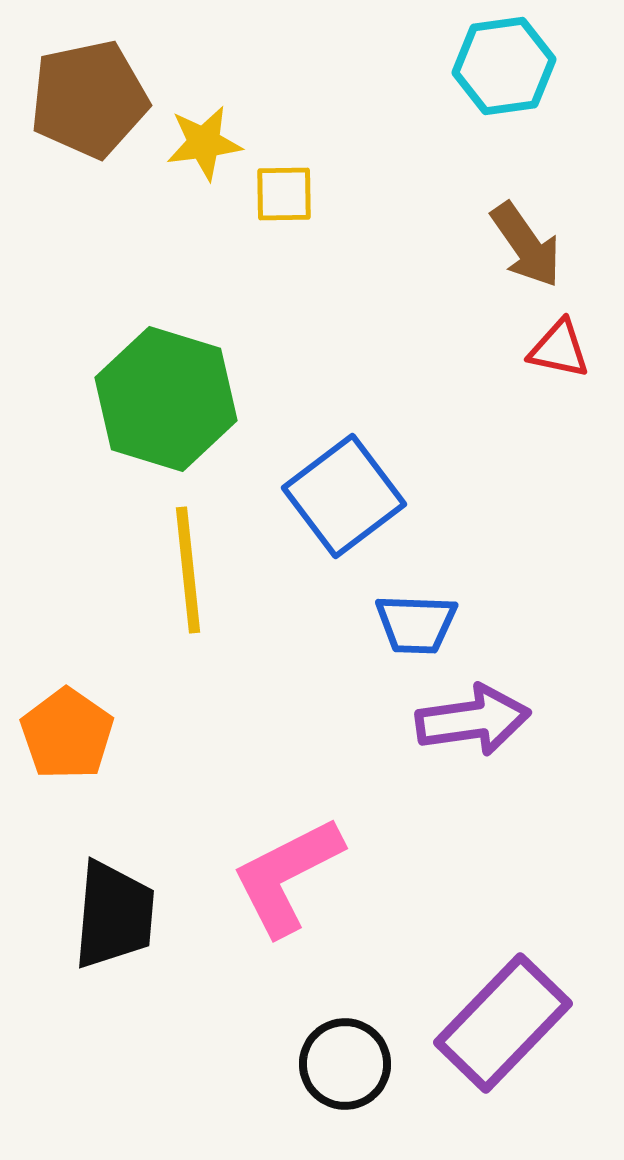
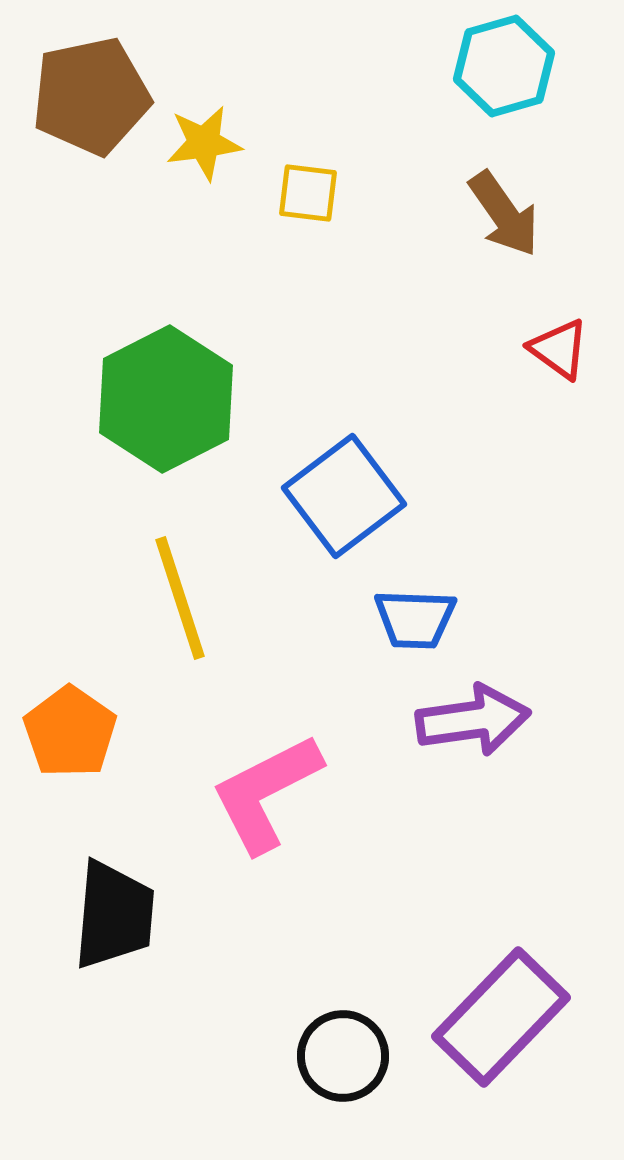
cyan hexagon: rotated 8 degrees counterclockwise
brown pentagon: moved 2 px right, 3 px up
yellow square: moved 24 px right, 1 px up; rotated 8 degrees clockwise
brown arrow: moved 22 px left, 31 px up
red triangle: rotated 24 degrees clockwise
green hexagon: rotated 16 degrees clockwise
yellow line: moved 8 px left, 28 px down; rotated 12 degrees counterclockwise
blue trapezoid: moved 1 px left, 5 px up
orange pentagon: moved 3 px right, 2 px up
pink L-shape: moved 21 px left, 83 px up
purple rectangle: moved 2 px left, 6 px up
black circle: moved 2 px left, 8 px up
